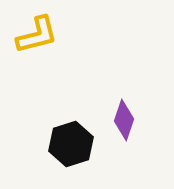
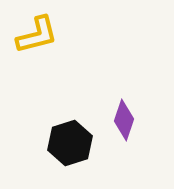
black hexagon: moved 1 px left, 1 px up
